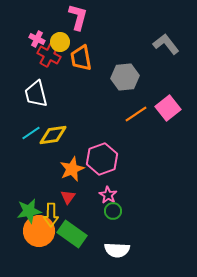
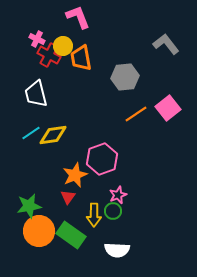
pink L-shape: rotated 36 degrees counterclockwise
yellow circle: moved 3 px right, 4 px down
orange star: moved 3 px right, 6 px down
pink star: moved 10 px right; rotated 18 degrees clockwise
green star: moved 5 px up
yellow arrow: moved 43 px right
green rectangle: moved 1 px left, 1 px down
